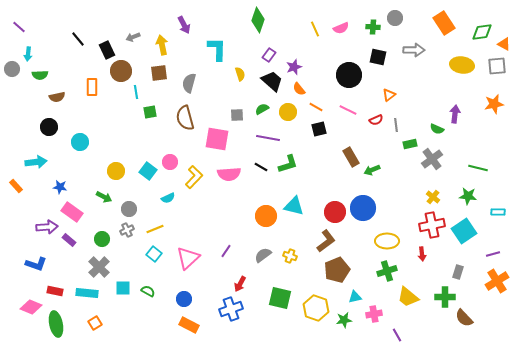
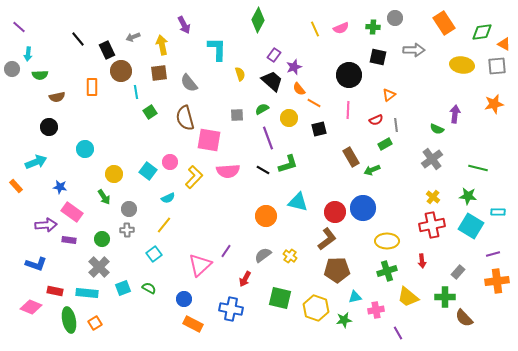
green diamond at (258, 20): rotated 10 degrees clockwise
purple rectangle at (269, 55): moved 5 px right
gray semicircle at (189, 83): rotated 54 degrees counterclockwise
orange line at (316, 107): moved 2 px left, 4 px up
pink line at (348, 110): rotated 66 degrees clockwise
green square at (150, 112): rotated 24 degrees counterclockwise
yellow circle at (288, 112): moved 1 px right, 6 px down
purple line at (268, 138): rotated 60 degrees clockwise
pink square at (217, 139): moved 8 px left, 1 px down
cyan circle at (80, 142): moved 5 px right, 7 px down
green rectangle at (410, 144): moved 25 px left; rotated 16 degrees counterclockwise
cyan arrow at (36, 162): rotated 15 degrees counterclockwise
black line at (261, 167): moved 2 px right, 3 px down
yellow circle at (116, 171): moved 2 px left, 3 px down
pink semicircle at (229, 174): moved 1 px left, 3 px up
green arrow at (104, 197): rotated 28 degrees clockwise
cyan triangle at (294, 206): moved 4 px right, 4 px up
purple arrow at (47, 227): moved 1 px left, 2 px up
yellow line at (155, 229): moved 9 px right, 4 px up; rotated 30 degrees counterclockwise
gray cross at (127, 230): rotated 24 degrees clockwise
cyan square at (464, 231): moved 7 px right, 5 px up; rotated 25 degrees counterclockwise
purple rectangle at (69, 240): rotated 32 degrees counterclockwise
brown L-shape at (326, 241): moved 1 px right, 2 px up
cyan square at (154, 254): rotated 14 degrees clockwise
red arrow at (422, 254): moved 7 px down
yellow cross at (290, 256): rotated 16 degrees clockwise
pink triangle at (188, 258): moved 12 px right, 7 px down
brown pentagon at (337, 270): rotated 20 degrees clockwise
gray rectangle at (458, 272): rotated 24 degrees clockwise
orange cross at (497, 281): rotated 25 degrees clockwise
red arrow at (240, 284): moved 5 px right, 5 px up
cyan square at (123, 288): rotated 21 degrees counterclockwise
green semicircle at (148, 291): moved 1 px right, 3 px up
blue cross at (231, 309): rotated 30 degrees clockwise
pink cross at (374, 314): moved 2 px right, 4 px up
green ellipse at (56, 324): moved 13 px right, 4 px up
orange rectangle at (189, 325): moved 4 px right, 1 px up
purple line at (397, 335): moved 1 px right, 2 px up
